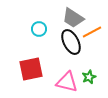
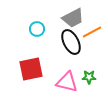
gray trapezoid: rotated 60 degrees counterclockwise
cyan circle: moved 2 px left
green star: rotated 24 degrees clockwise
